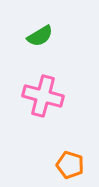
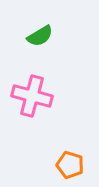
pink cross: moved 11 px left
